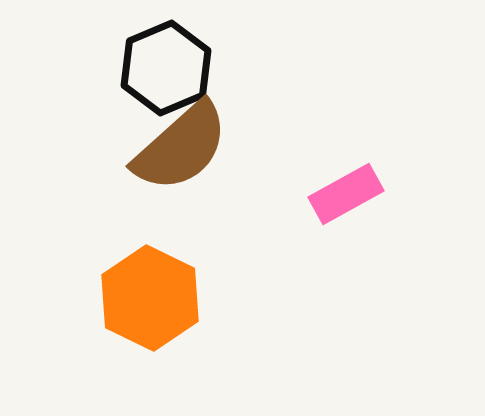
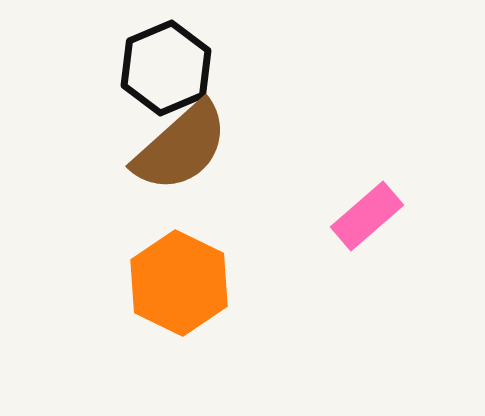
pink rectangle: moved 21 px right, 22 px down; rotated 12 degrees counterclockwise
orange hexagon: moved 29 px right, 15 px up
